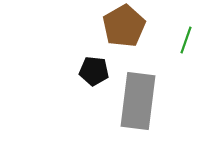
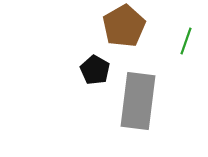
green line: moved 1 px down
black pentagon: moved 1 px right, 1 px up; rotated 24 degrees clockwise
